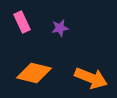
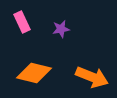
purple star: moved 1 px right, 1 px down
orange arrow: moved 1 px right, 1 px up
